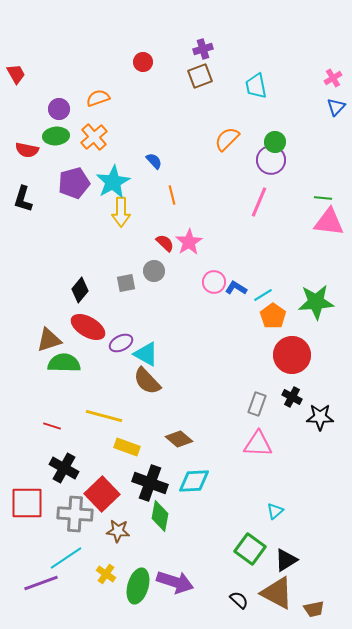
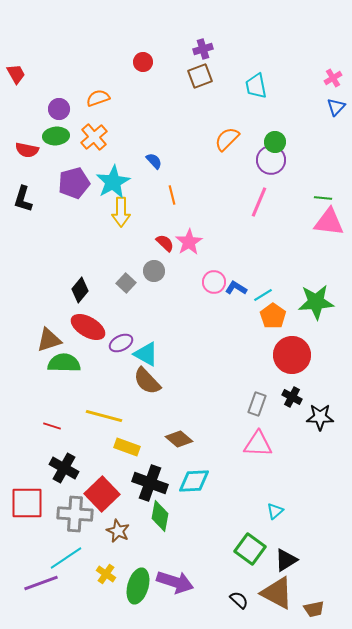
gray square at (126, 283): rotated 36 degrees counterclockwise
brown star at (118, 531): rotated 20 degrees clockwise
